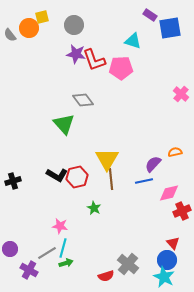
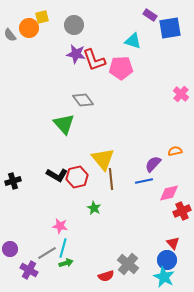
orange semicircle: moved 1 px up
yellow triangle: moved 4 px left; rotated 10 degrees counterclockwise
